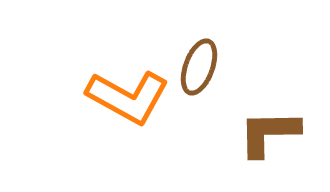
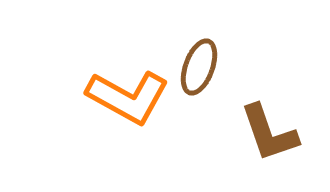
brown L-shape: rotated 108 degrees counterclockwise
